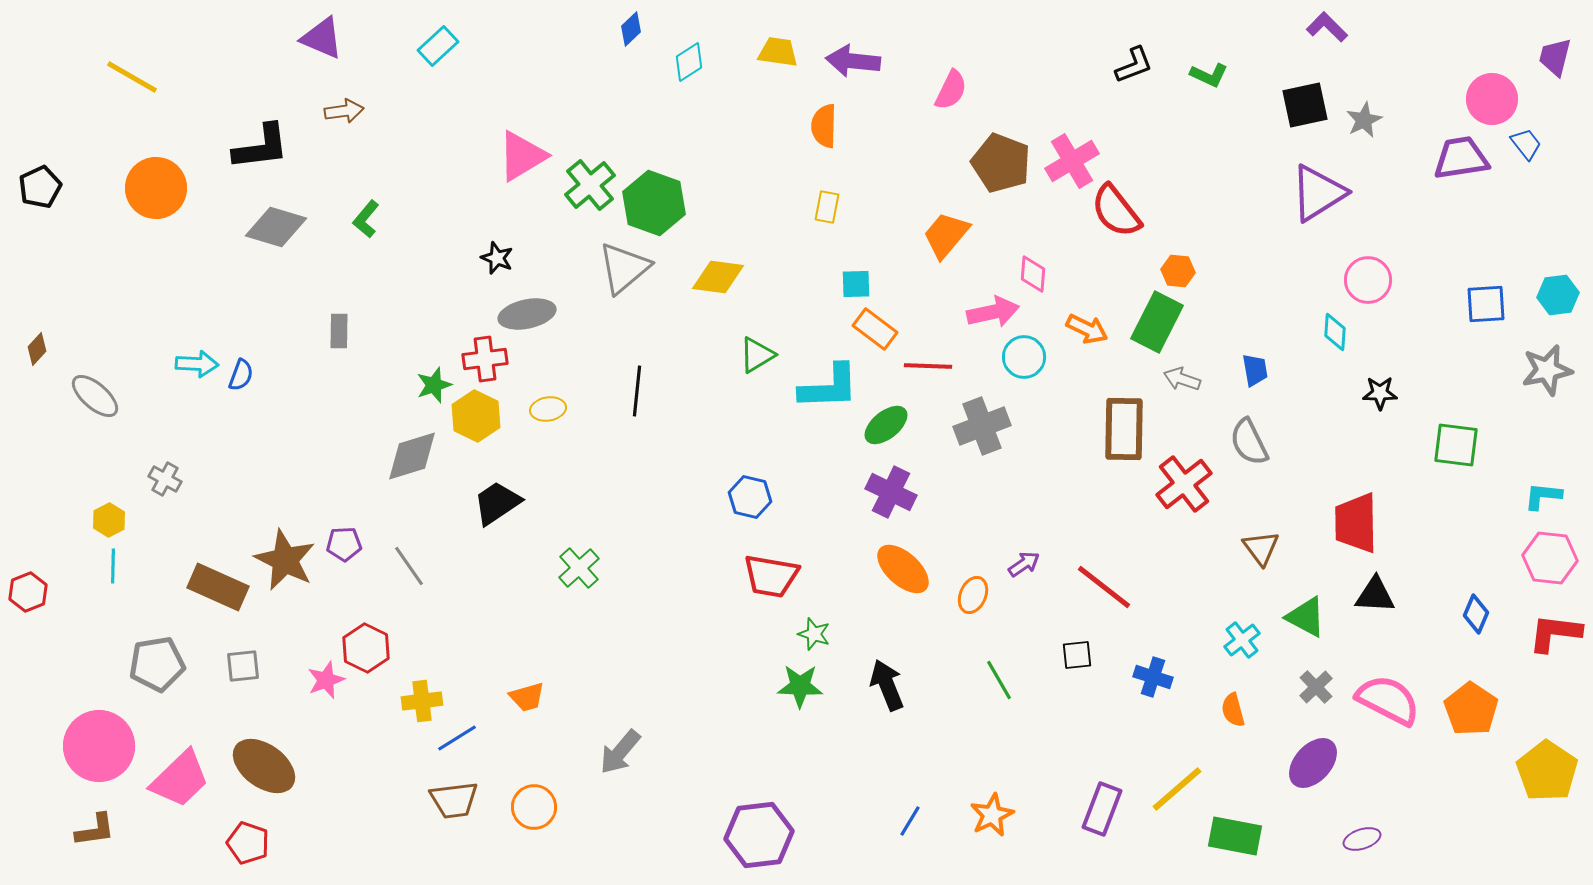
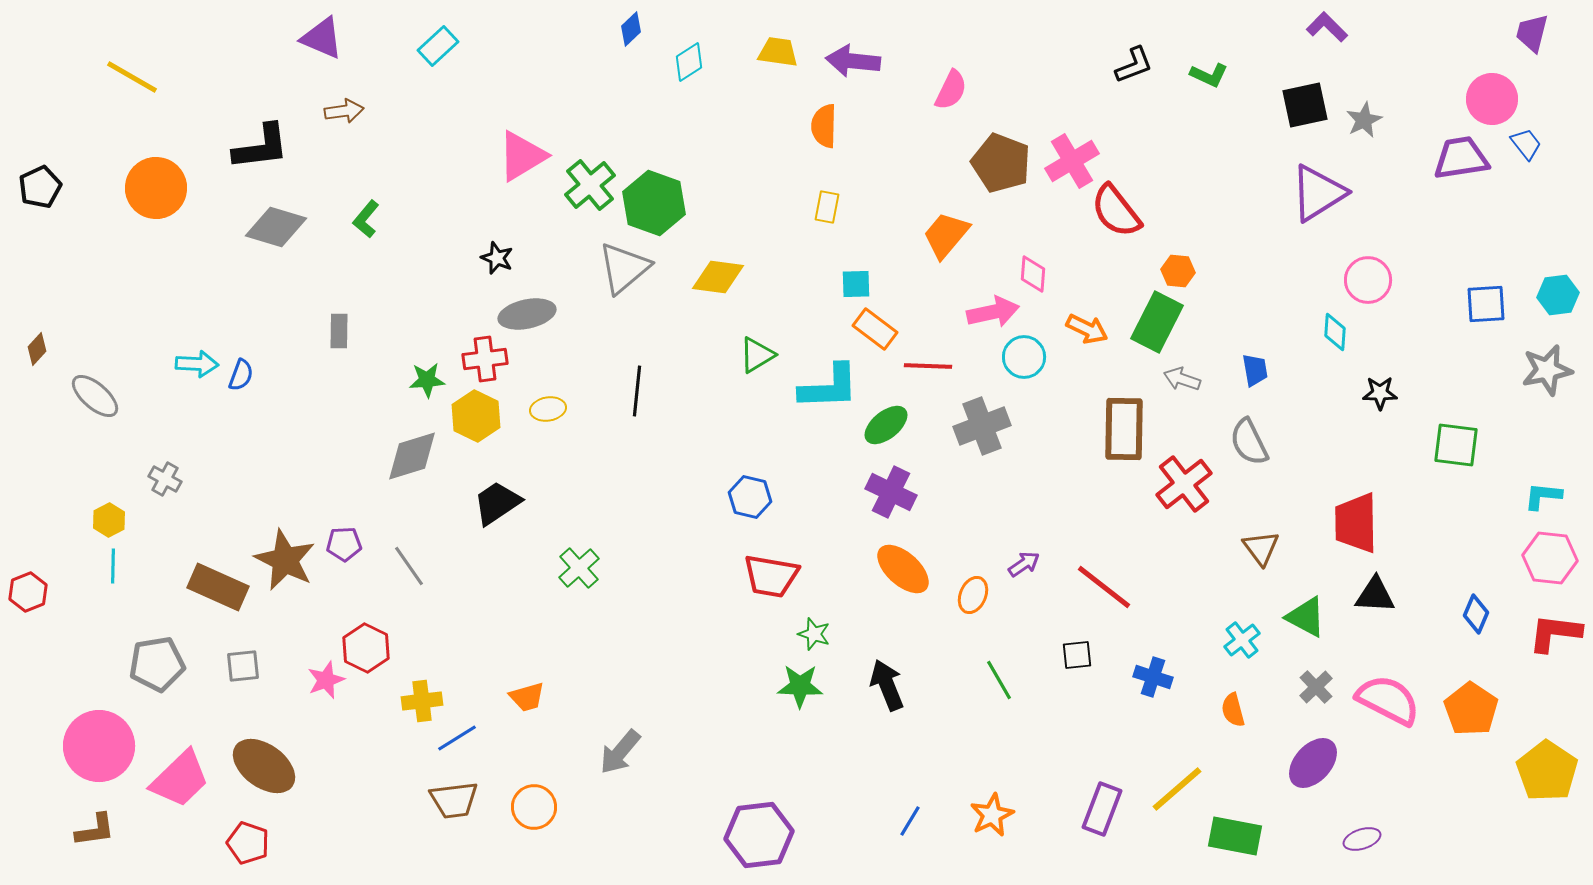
purple trapezoid at (1555, 57): moved 23 px left, 24 px up
green star at (434, 385): moved 7 px left, 5 px up; rotated 15 degrees clockwise
